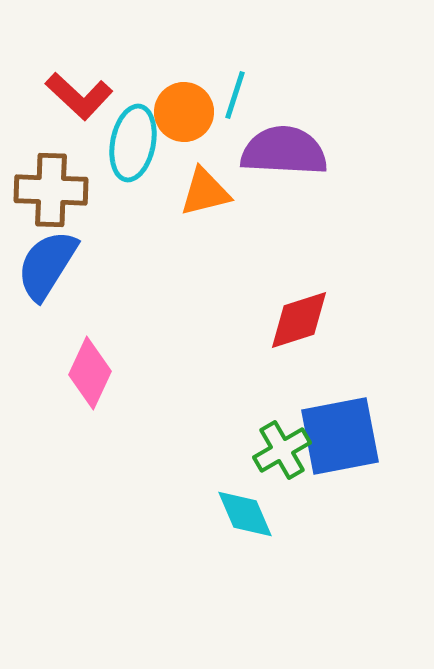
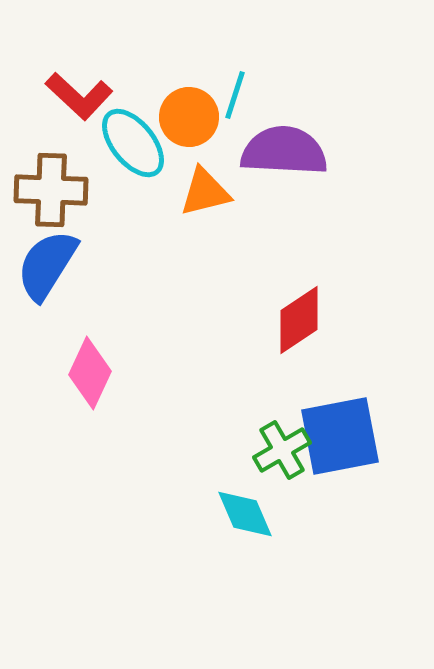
orange circle: moved 5 px right, 5 px down
cyan ellipse: rotated 50 degrees counterclockwise
red diamond: rotated 16 degrees counterclockwise
